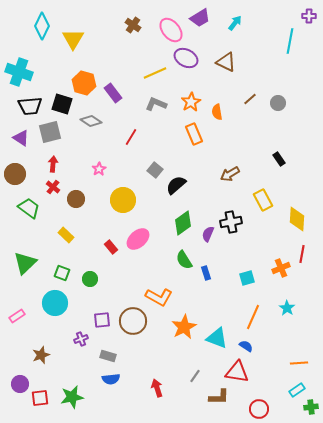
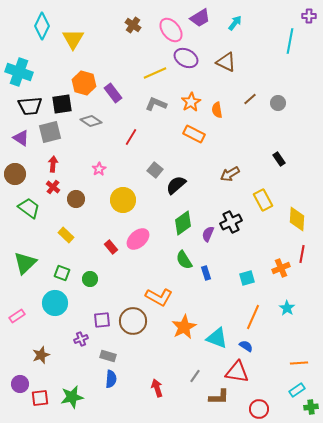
black square at (62, 104): rotated 25 degrees counterclockwise
orange semicircle at (217, 112): moved 2 px up
orange rectangle at (194, 134): rotated 40 degrees counterclockwise
black cross at (231, 222): rotated 15 degrees counterclockwise
blue semicircle at (111, 379): rotated 78 degrees counterclockwise
